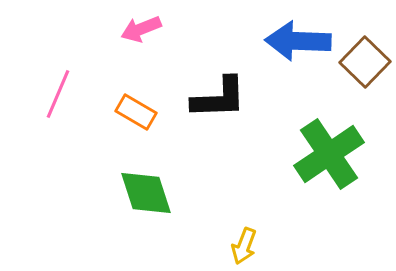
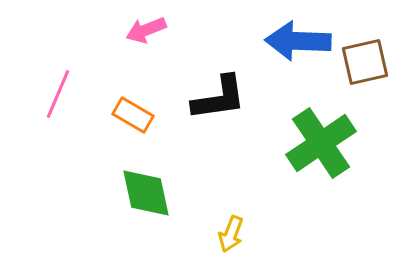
pink arrow: moved 5 px right, 1 px down
brown square: rotated 33 degrees clockwise
black L-shape: rotated 6 degrees counterclockwise
orange rectangle: moved 3 px left, 3 px down
green cross: moved 8 px left, 11 px up
green diamond: rotated 6 degrees clockwise
yellow arrow: moved 13 px left, 12 px up
